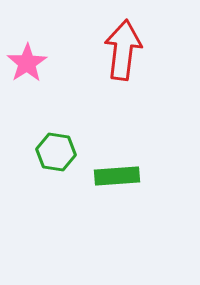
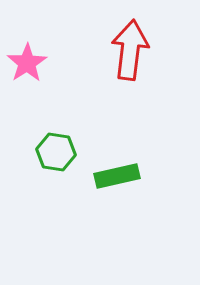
red arrow: moved 7 px right
green rectangle: rotated 9 degrees counterclockwise
